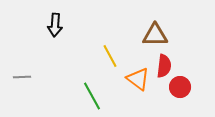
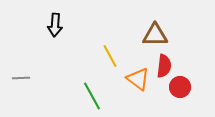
gray line: moved 1 px left, 1 px down
